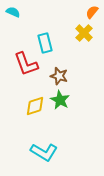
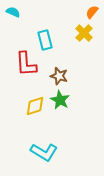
cyan rectangle: moved 3 px up
red L-shape: rotated 16 degrees clockwise
